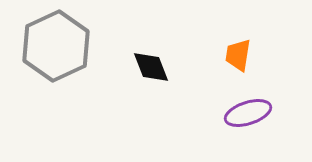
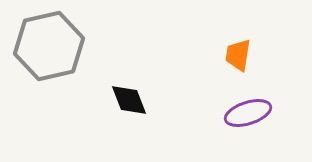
gray hexagon: moved 7 px left; rotated 12 degrees clockwise
black diamond: moved 22 px left, 33 px down
